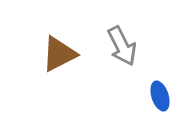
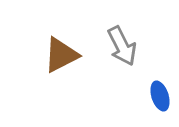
brown triangle: moved 2 px right, 1 px down
